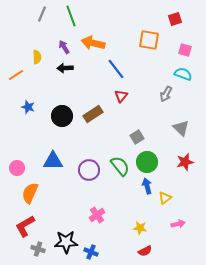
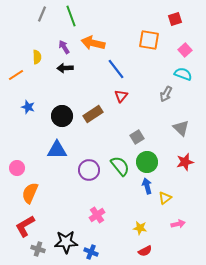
pink square: rotated 32 degrees clockwise
blue triangle: moved 4 px right, 11 px up
